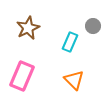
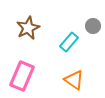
cyan rectangle: moved 1 px left; rotated 18 degrees clockwise
orange triangle: rotated 10 degrees counterclockwise
